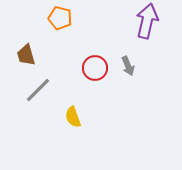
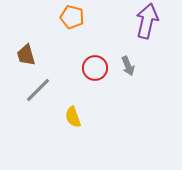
orange pentagon: moved 12 px right, 1 px up
